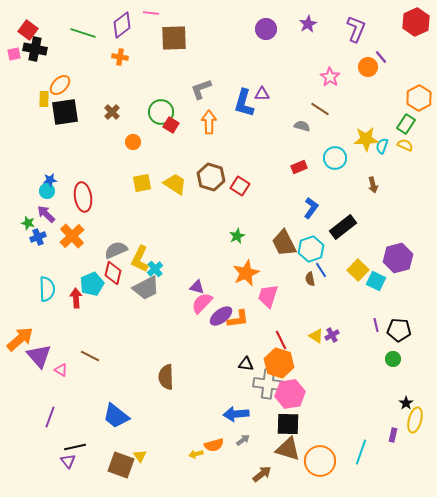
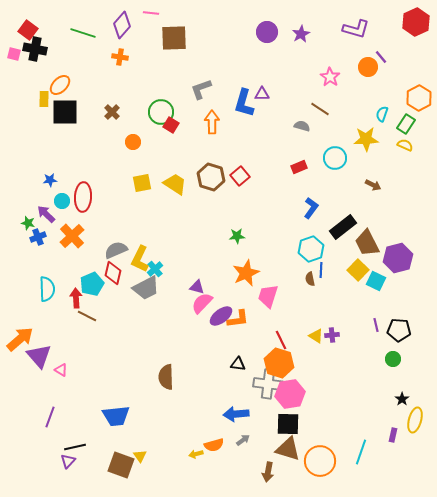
purple star at (308, 24): moved 7 px left, 10 px down
purple diamond at (122, 25): rotated 12 degrees counterclockwise
purple circle at (266, 29): moved 1 px right, 3 px down
purple L-shape at (356, 29): rotated 84 degrees clockwise
pink square at (14, 54): rotated 24 degrees clockwise
black square at (65, 112): rotated 8 degrees clockwise
orange arrow at (209, 122): moved 3 px right
cyan semicircle at (382, 146): moved 32 px up
brown arrow at (373, 185): rotated 49 degrees counterclockwise
red square at (240, 186): moved 10 px up; rotated 18 degrees clockwise
cyan circle at (47, 191): moved 15 px right, 10 px down
red ellipse at (83, 197): rotated 12 degrees clockwise
green star at (237, 236): rotated 21 degrees clockwise
brown trapezoid at (284, 243): moved 83 px right
blue line at (321, 270): rotated 35 degrees clockwise
purple cross at (332, 335): rotated 24 degrees clockwise
brown line at (90, 356): moved 3 px left, 40 px up
black triangle at (246, 364): moved 8 px left
black star at (406, 403): moved 4 px left, 4 px up
blue trapezoid at (116, 416): rotated 44 degrees counterclockwise
purple triangle at (68, 461): rotated 21 degrees clockwise
brown arrow at (262, 474): moved 6 px right, 2 px up; rotated 138 degrees clockwise
